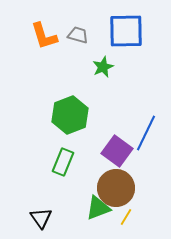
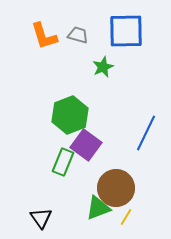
purple square: moved 31 px left, 6 px up
